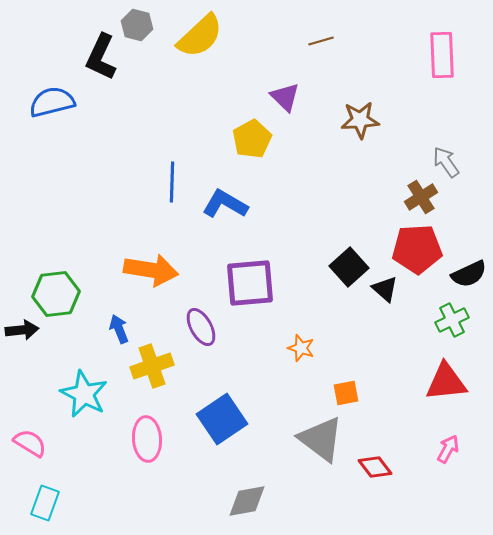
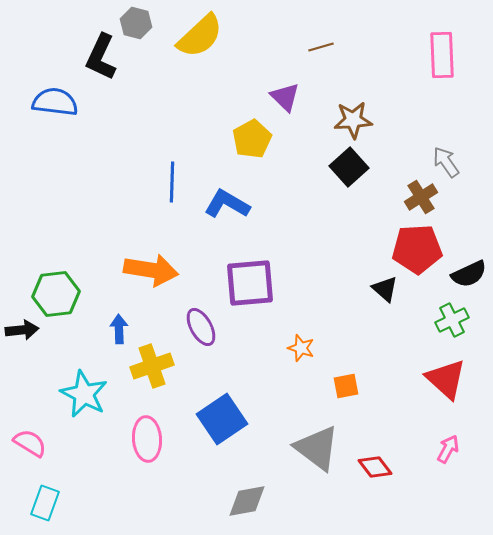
gray hexagon: moved 1 px left, 2 px up
brown line: moved 6 px down
blue semicircle: moved 3 px right; rotated 21 degrees clockwise
brown star: moved 7 px left
blue L-shape: moved 2 px right
black square: moved 100 px up
blue arrow: rotated 20 degrees clockwise
red triangle: moved 3 px up; rotated 48 degrees clockwise
orange square: moved 7 px up
gray triangle: moved 4 px left, 9 px down
